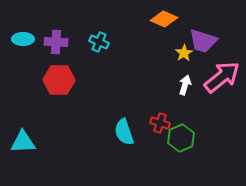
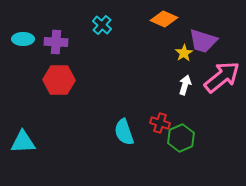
cyan cross: moved 3 px right, 17 px up; rotated 18 degrees clockwise
